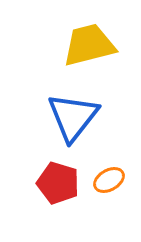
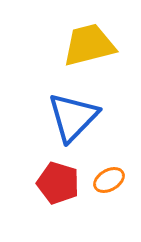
blue triangle: rotated 6 degrees clockwise
